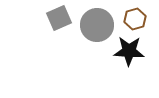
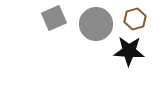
gray square: moved 5 px left
gray circle: moved 1 px left, 1 px up
